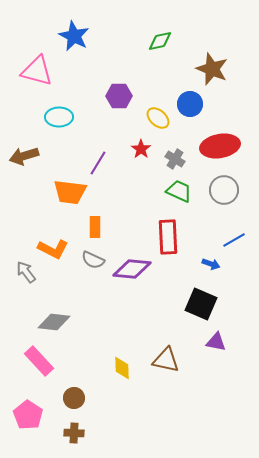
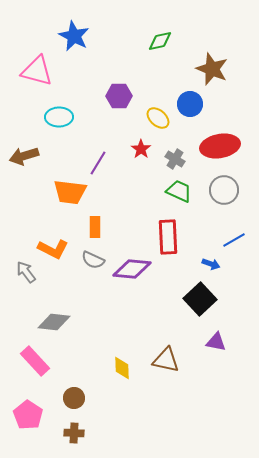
black square: moved 1 px left, 5 px up; rotated 24 degrees clockwise
pink rectangle: moved 4 px left
